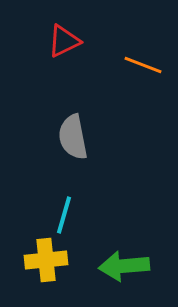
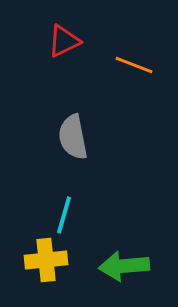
orange line: moved 9 px left
